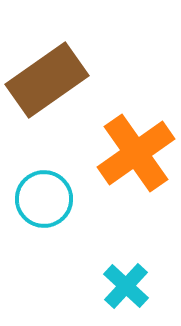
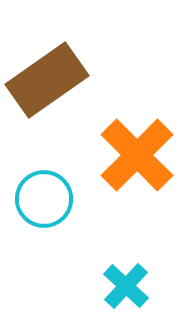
orange cross: moved 1 px right, 2 px down; rotated 10 degrees counterclockwise
